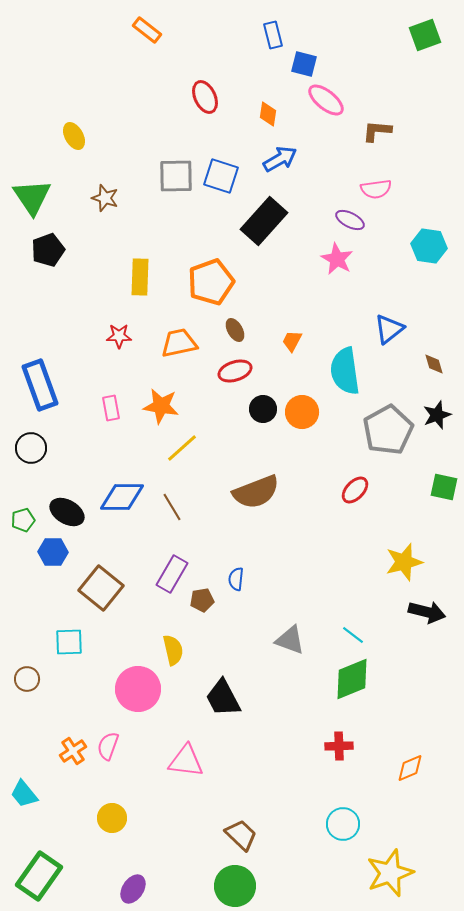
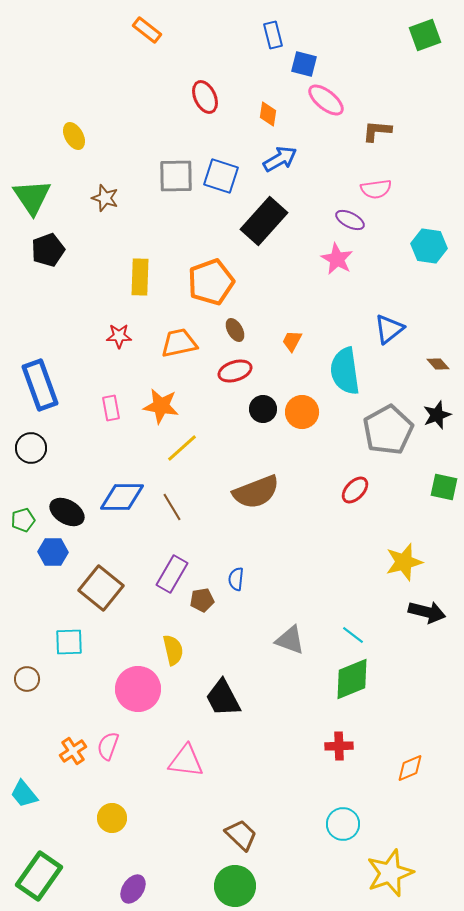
brown diamond at (434, 364): moved 4 px right; rotated 25 degrees counterclockwise
